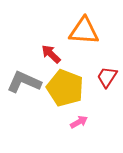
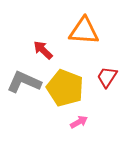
red arrow: moved 8 px left, 4 px up
